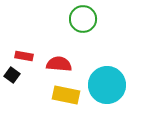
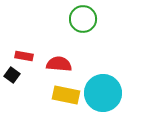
cyan circle: moved 4 px left, 8 px down
